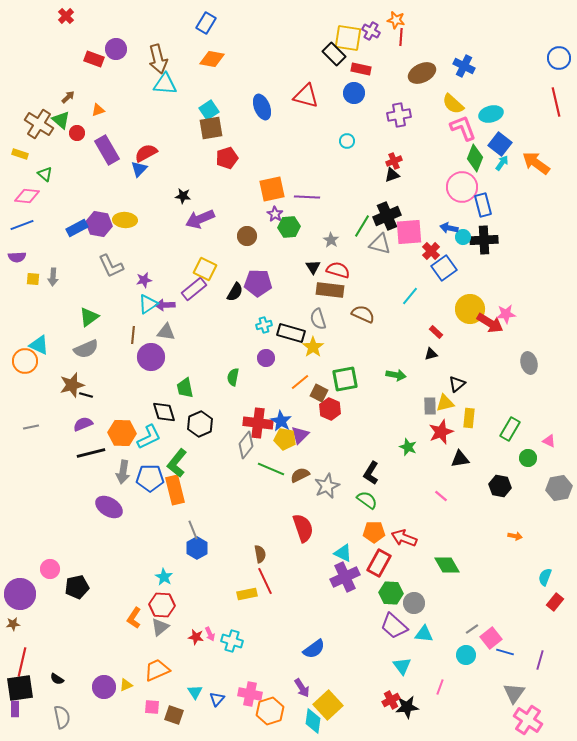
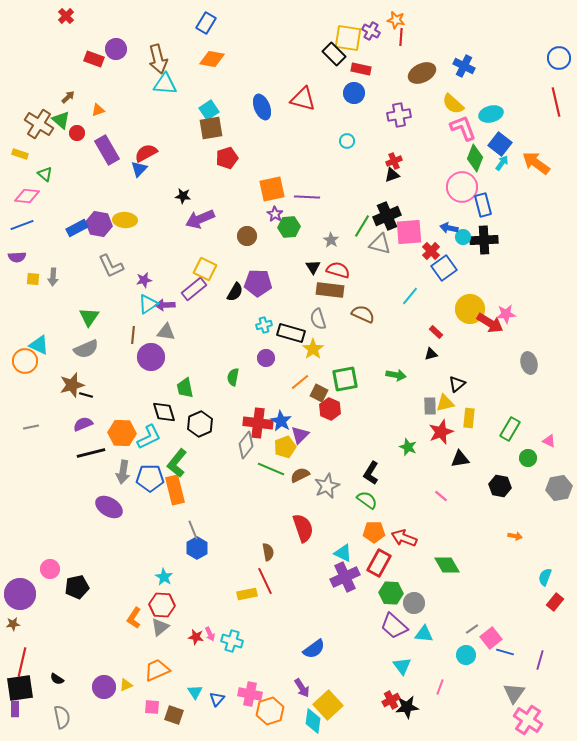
red triangle at (306, 96): moved 3 px left, 3 px down
green triangle at (89, 317): rotated 20 degrees counterclockwise
yellow star at (313, 347): moved 2 px down
yellow pentagon at (285, 439): moved 8 px down; rotated 30 degrees counterclockwise
brown semicircle at (260, 554): moved 8 px right, 2 px up
